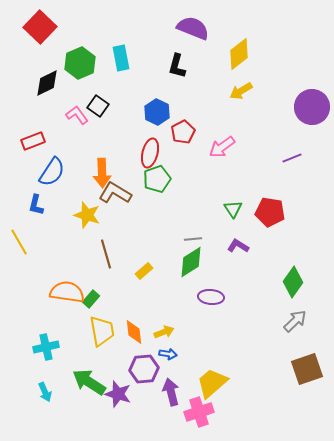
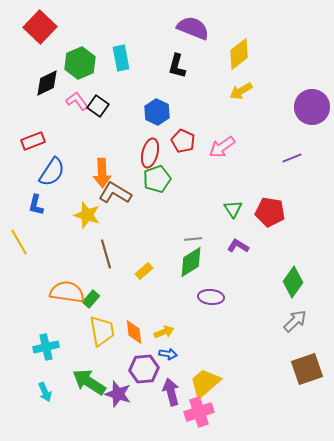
pink L-shape at (77, 115): moved 14 px up
red pentagon at (183, 132): moved 9 px down; rotated 20 degrees counterclockwise
yellow trapezoid at (212, 383): moved 7 px left
